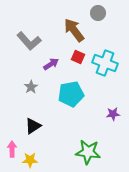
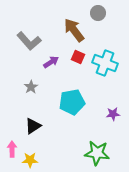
purple arrow: moved 2 px up
cyan pentagon: moved 1 px right, 8 px down
green star: moved 9 px right, 1 px down
